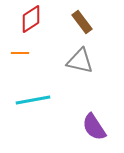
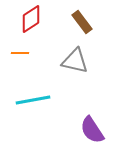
gray triangle: moved 5 px left
purple semicircle: moved 2 px left, 3 px down
